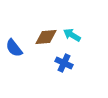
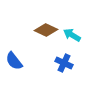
brown diamond: moved 7 px up; rotated 30 degrees clockwise
blue semicircle: moved 13 px down
